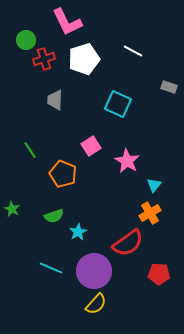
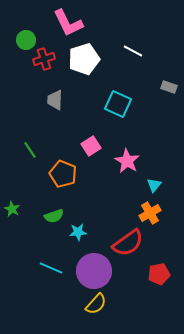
pink L-shape: moved 1 px right, 1 px down
cyan star: rotated 24 degrees clockwise
red pentagon: rotated 15 degrees counterclockwise
